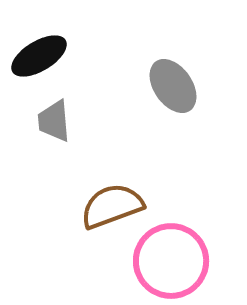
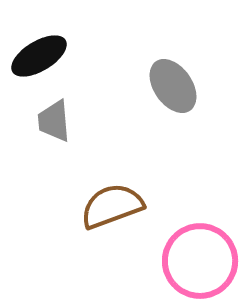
pink circle: moved 29 px right
